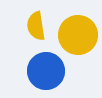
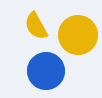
yellow semicircle: rotated 20 degrees counterclockwise
